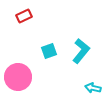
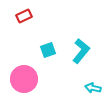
cyan square: moved 1 px left, 1 px up
pink circle: moved 6 px right, 2 px down
